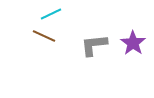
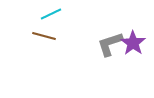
brown line: rotated 10 degrees counterclockwise
gray L-shape: moved 16 px right, 1 px up; rotated 12 degrees counterclockwise
